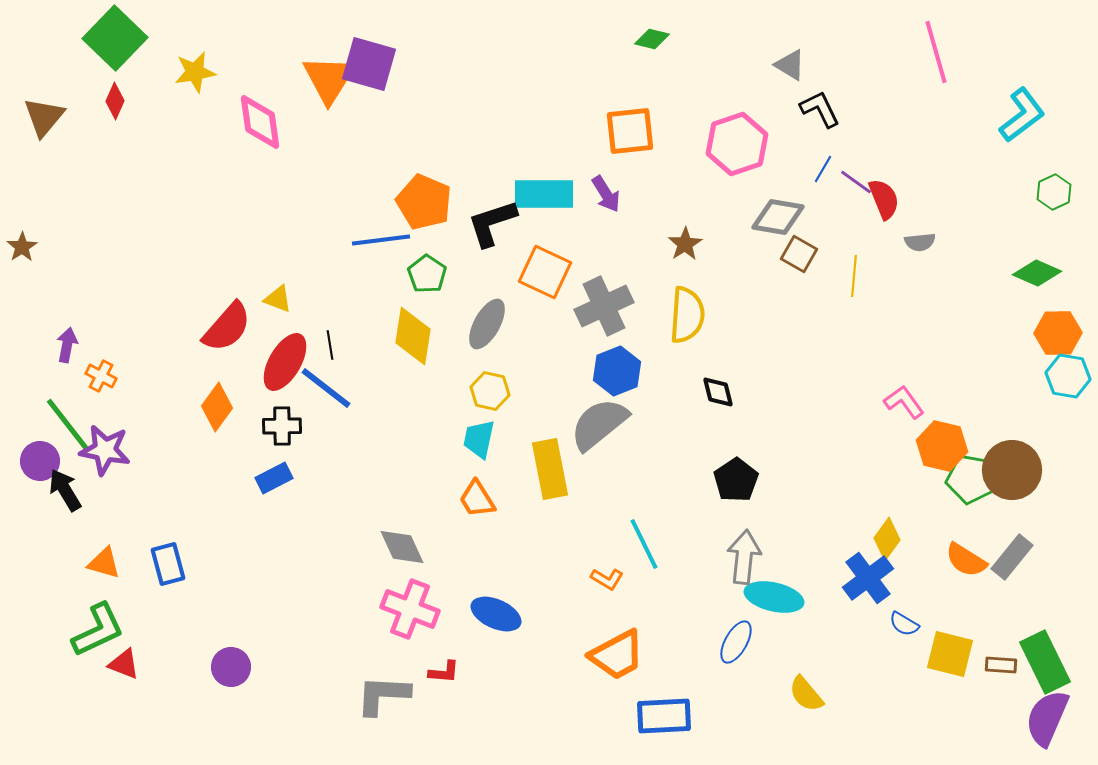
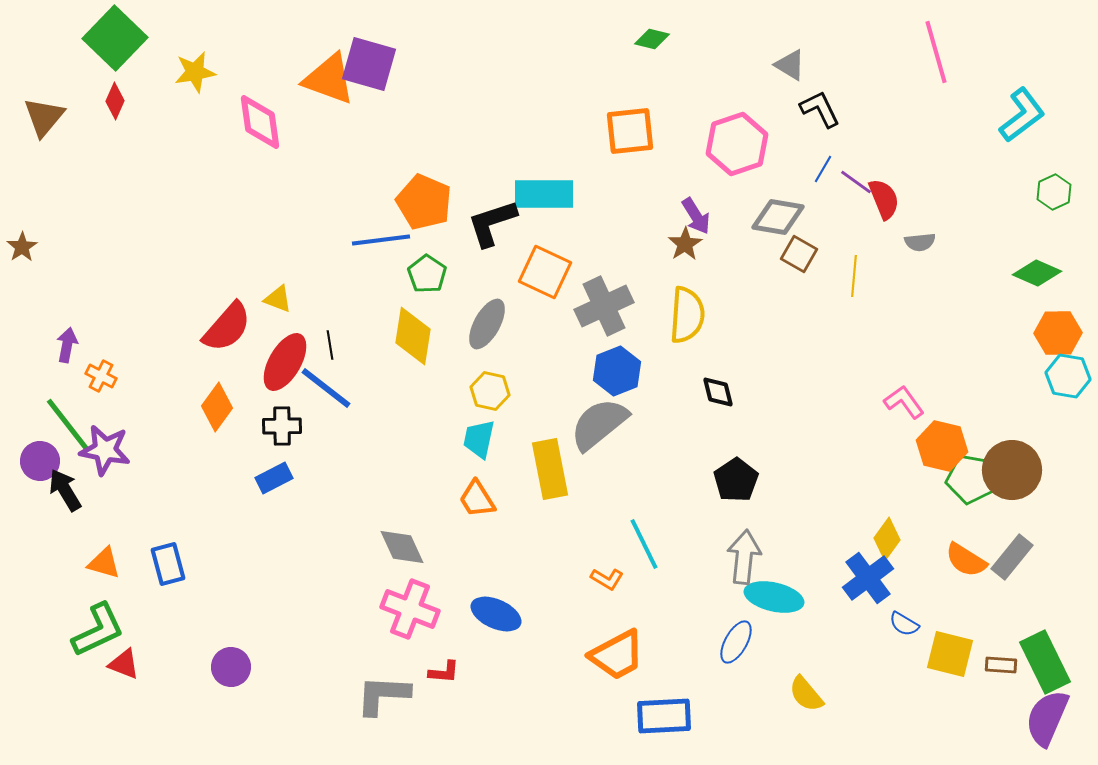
orange triangle at (329, 79): rotated 42 degrees counterclockwise
purple arrow at (606, 194): moved 90 px right, 22 px down
